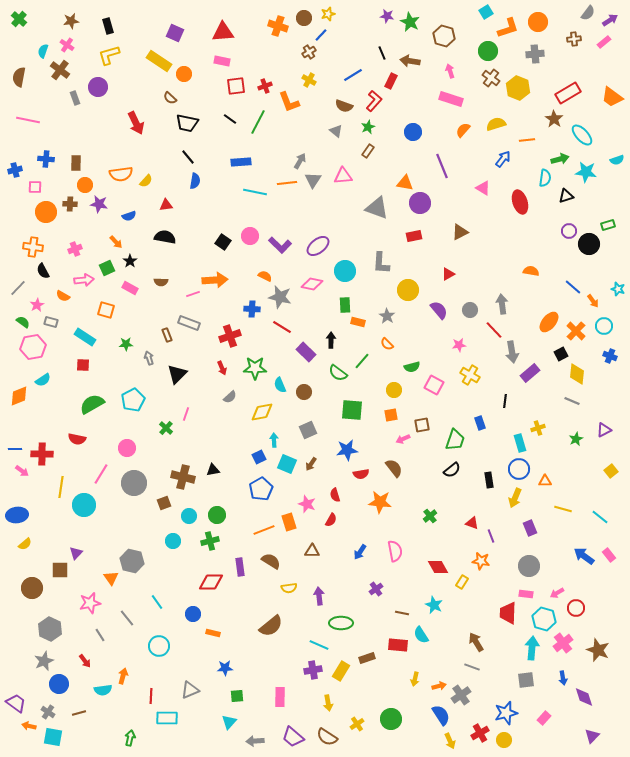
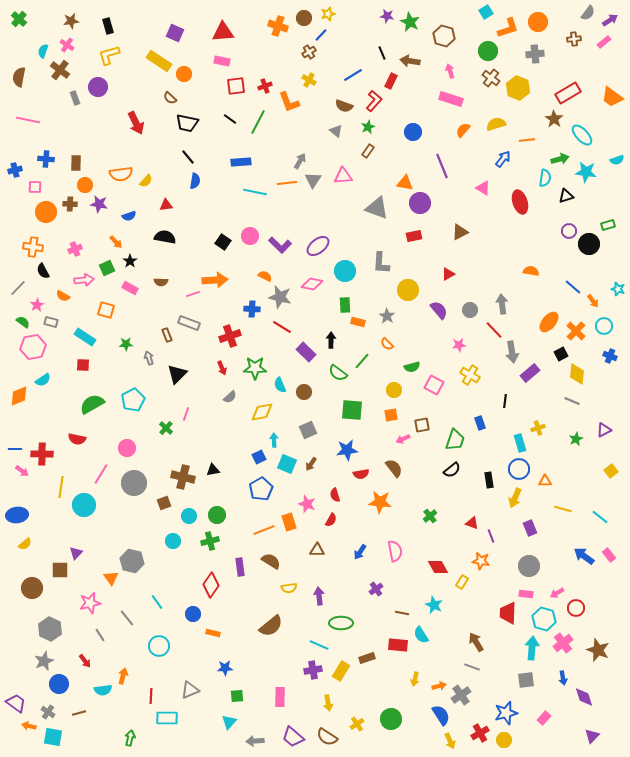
brown triangle at (312, 551): moved 5 px right, 1 px up
red diamond at (211, 582): moved 3 px down; rotated 55 degrees counterclockwise
